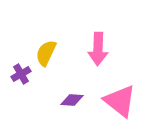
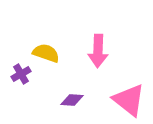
pink arrow: moved 2 px down
yellow semicircle: rotated 84 degrees clockwise
pink triangle: moved 9 px right, 1 px up
